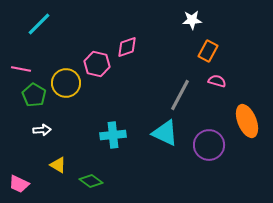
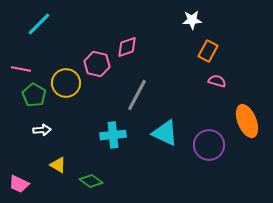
gray line: moved 43 px left
